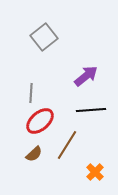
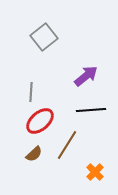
gray line: moved 1 px up
